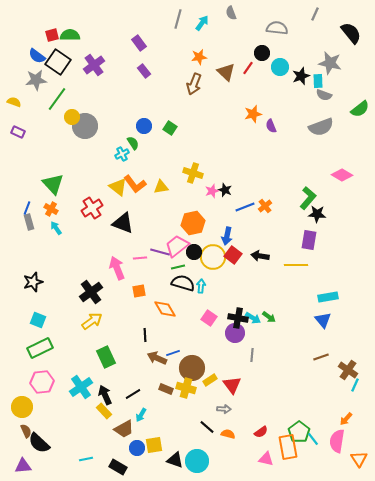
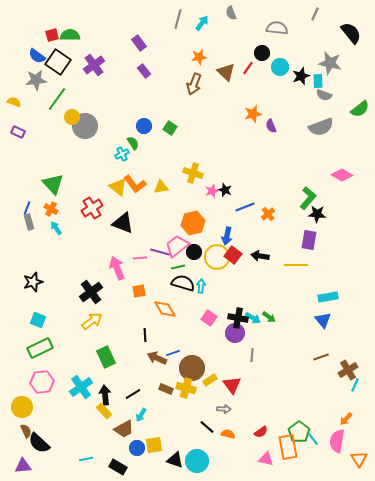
orange cross at (265, 206): moved 3 px right, 8 px down
yellow circle at (213, 257): moved 4 px right
brown cross at (348, 370): rotated 24 degrees clockwise
black arrow at (105, 395): rotated 18 degrees clockwise
